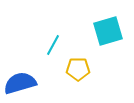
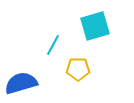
cyan square: moved 13 px left, 5 px up
blue semicircle: moved 1 px right
